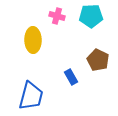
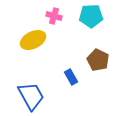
pink cross: moved 3 px left
yellow ellipse: rotated 65 degrees clockwise
blue trapezoid: rotated 44 degrees counterclockwise
